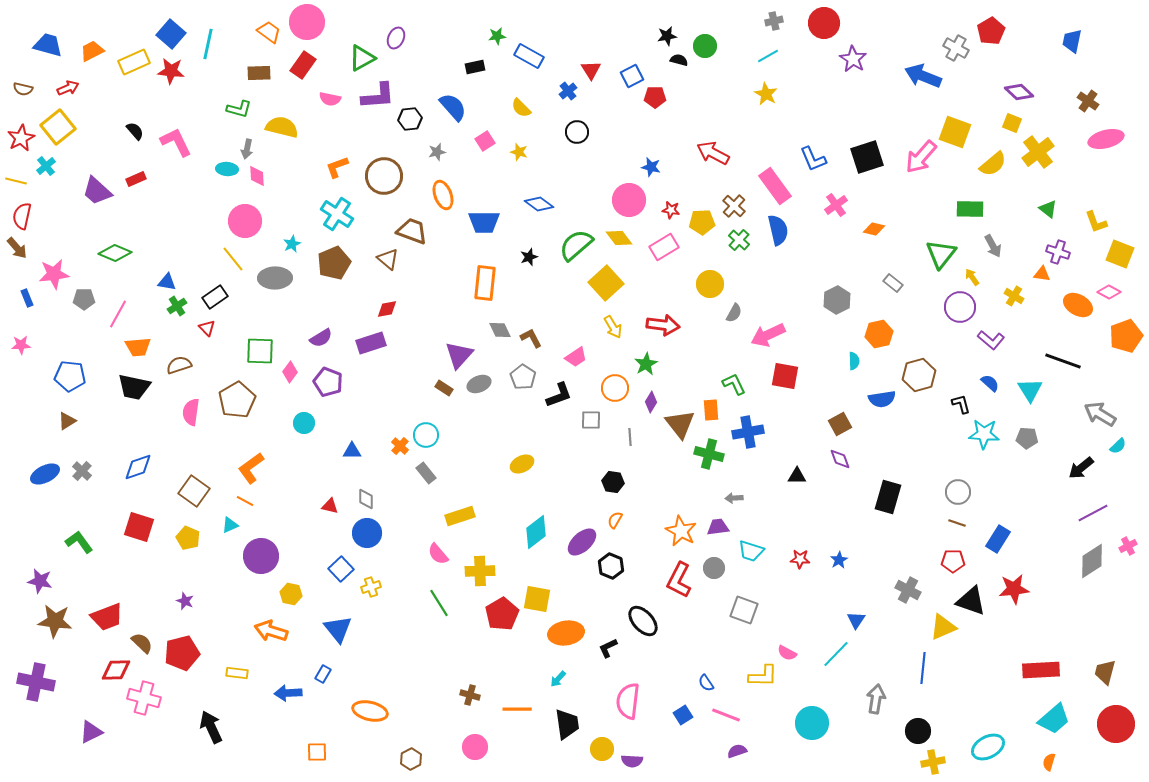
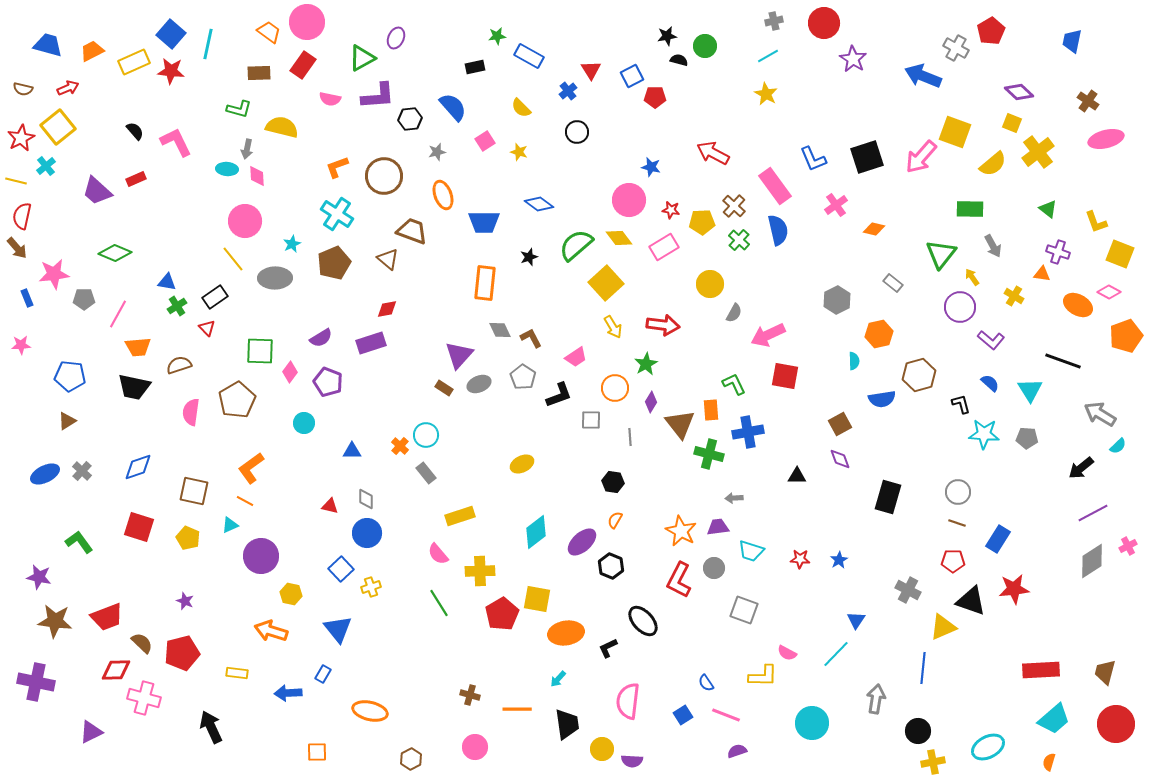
brown square at (194, 491): rotated 24 degrees counterclockwise
purple star at (40, 581): moved 1 px left, 4 px up
